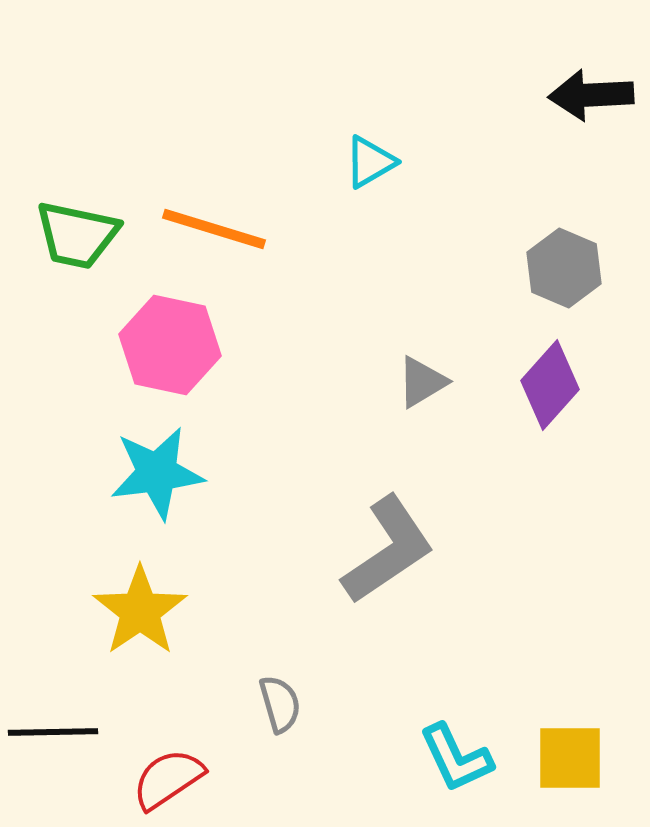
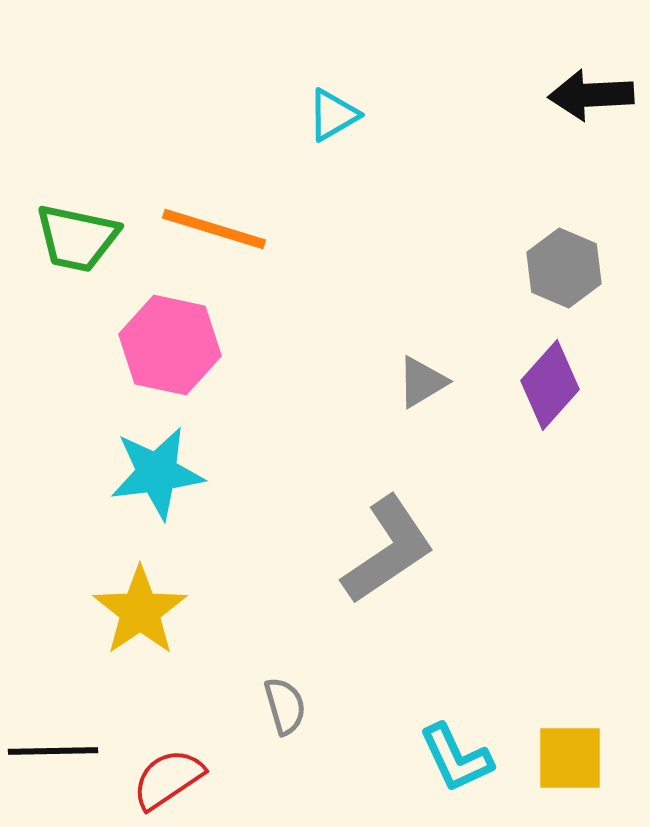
cyan triangle: moved 37 px left, 47 px up
green trapezoid: moved 3 px down
gray semicircle: moved 5 px right, 2 px down
black line: moved 19 px down
